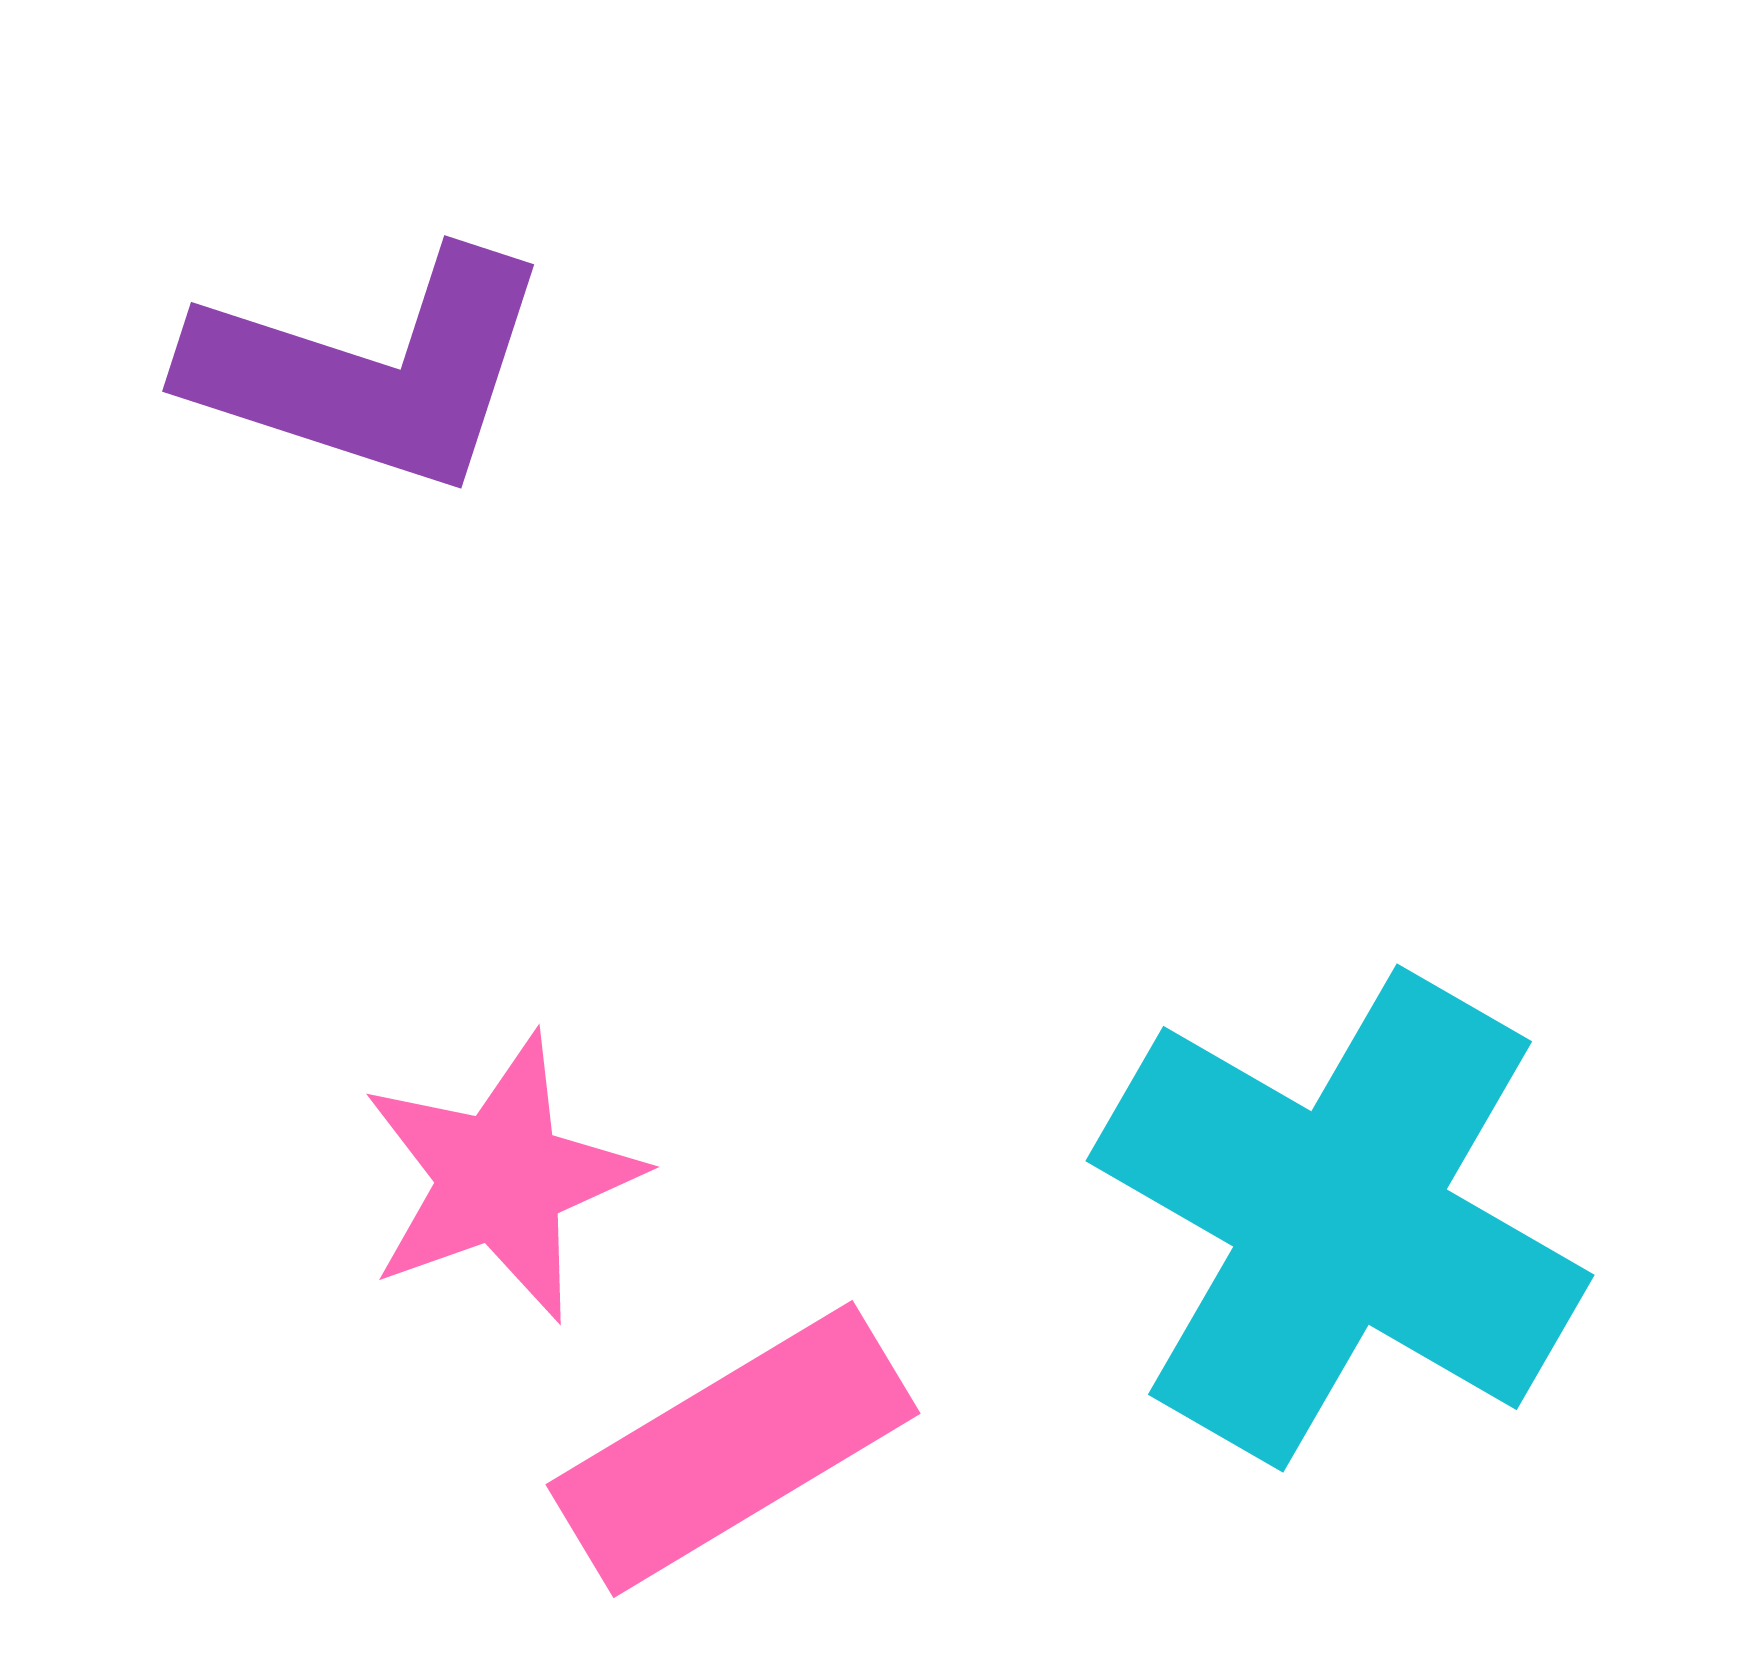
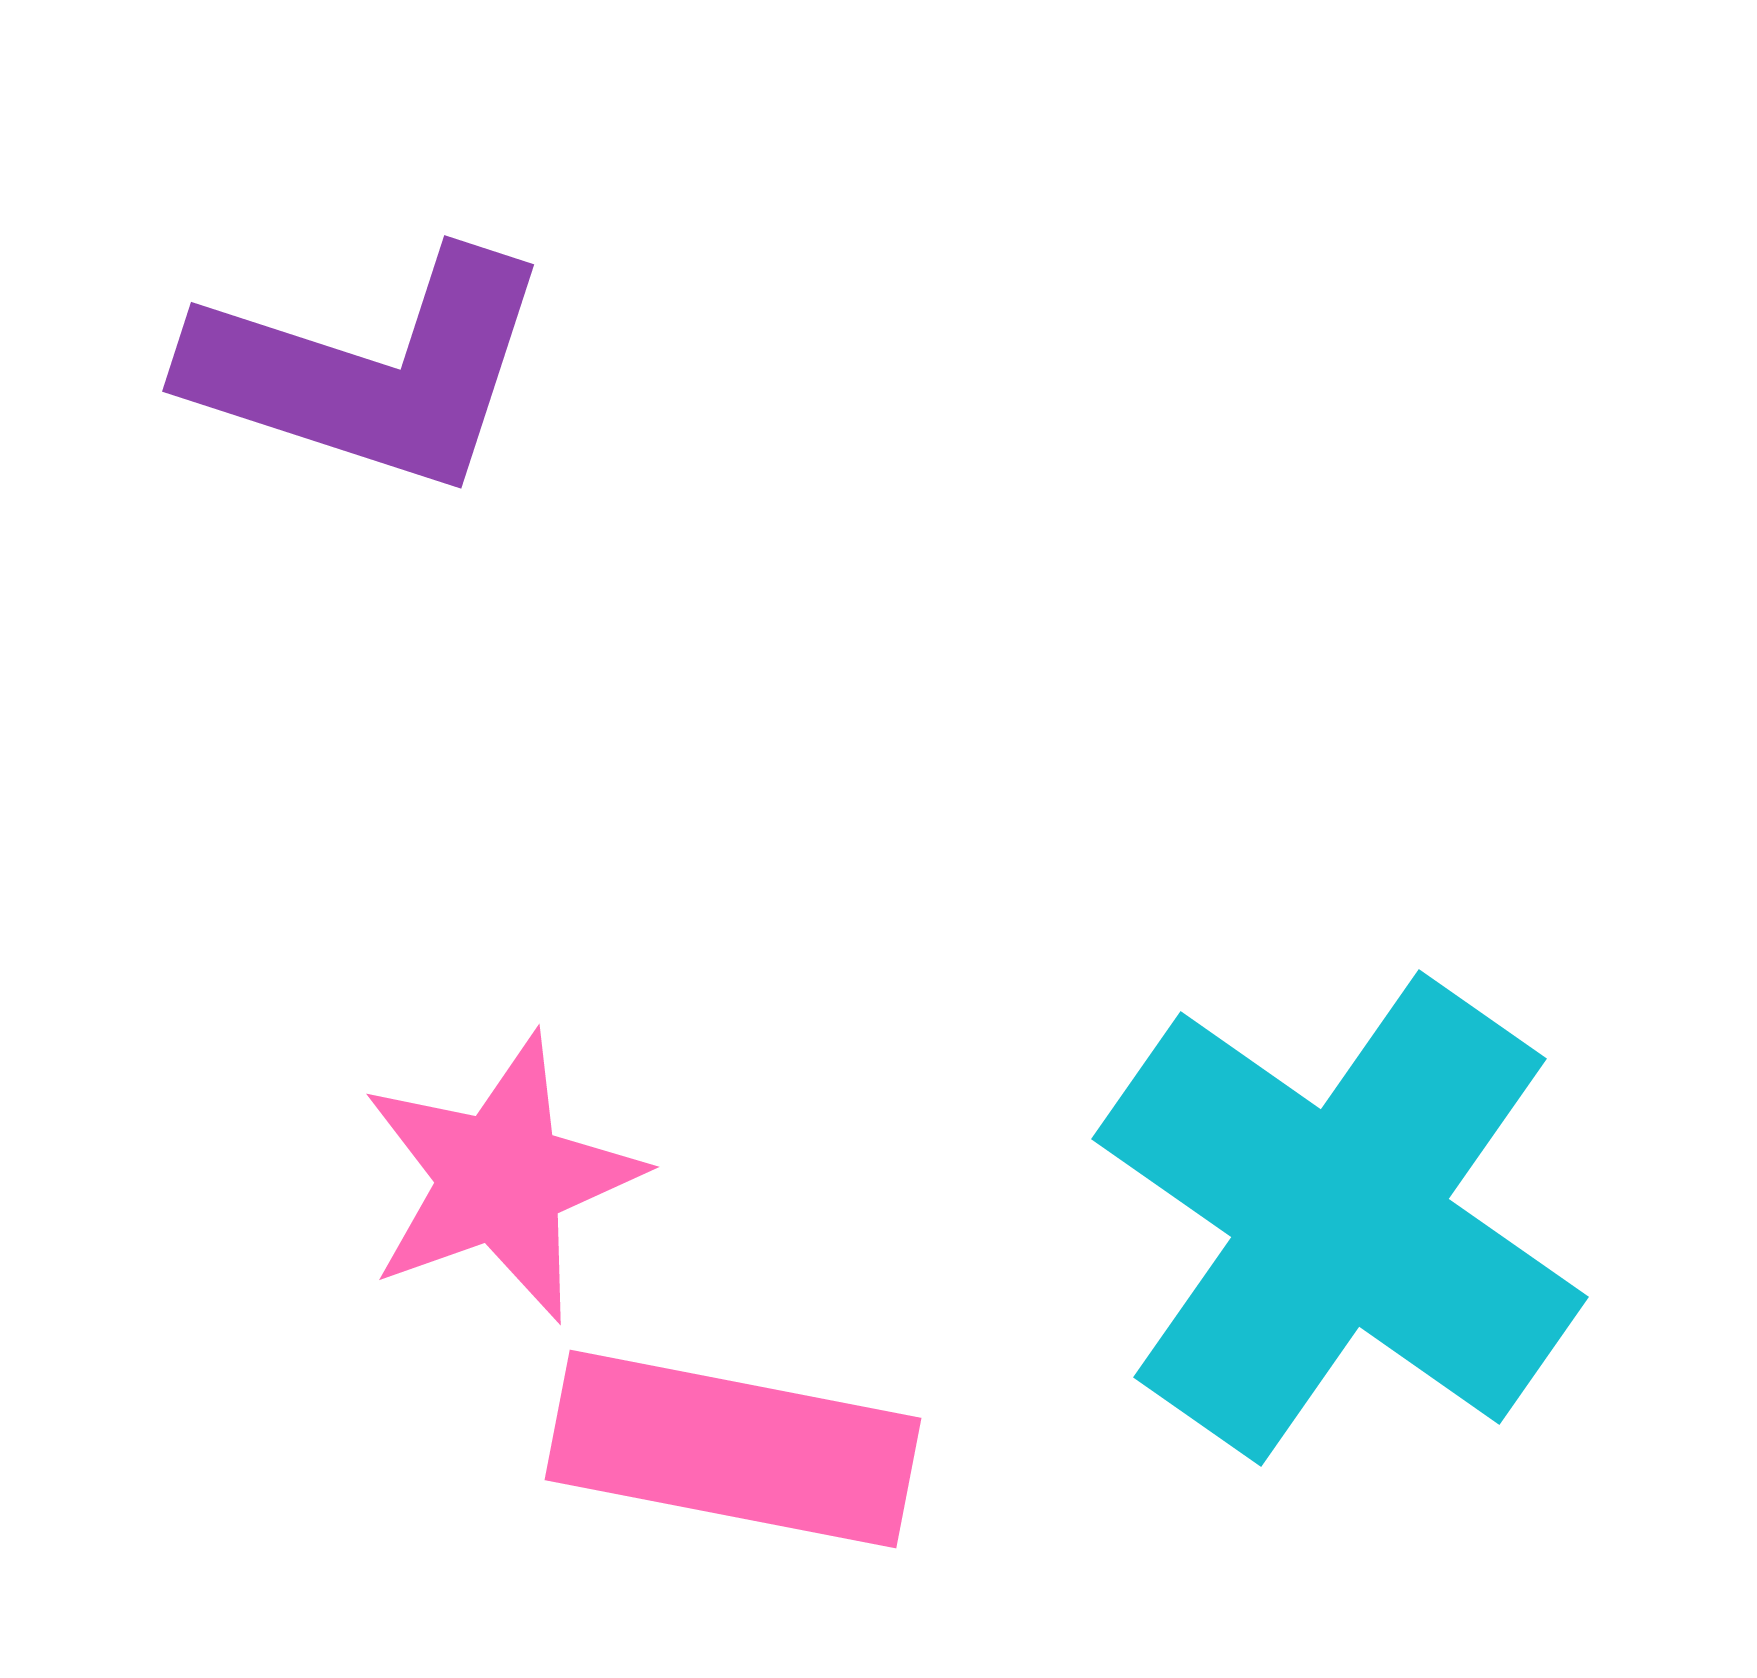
cyan cross: rotated 5 degrees clockwise
pink rectangle: rotated 42 degrees clockwise
